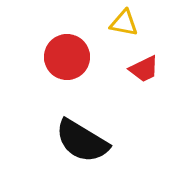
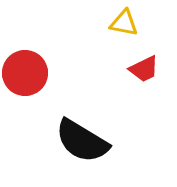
red circle: moved 42 px left, 16 px down
